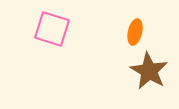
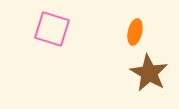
brown star: moved 2 px down
